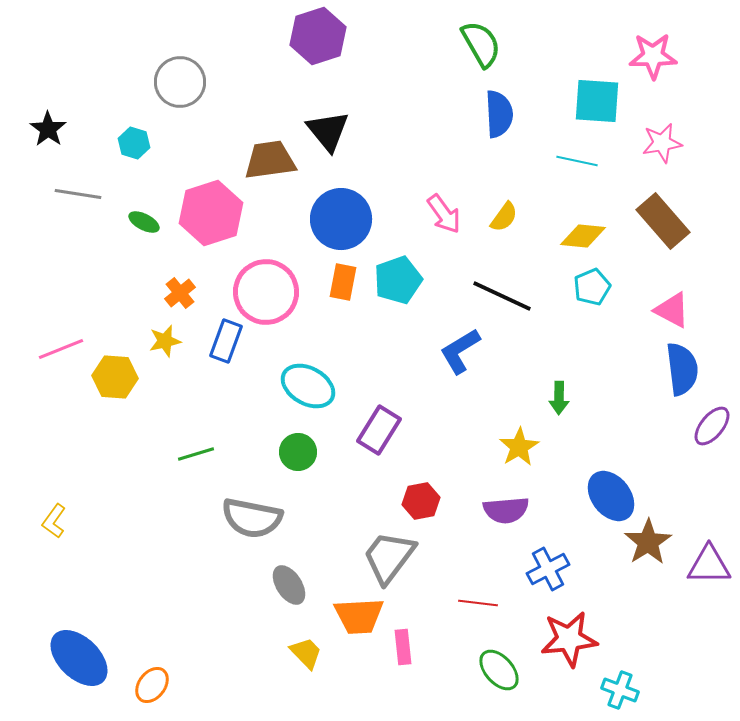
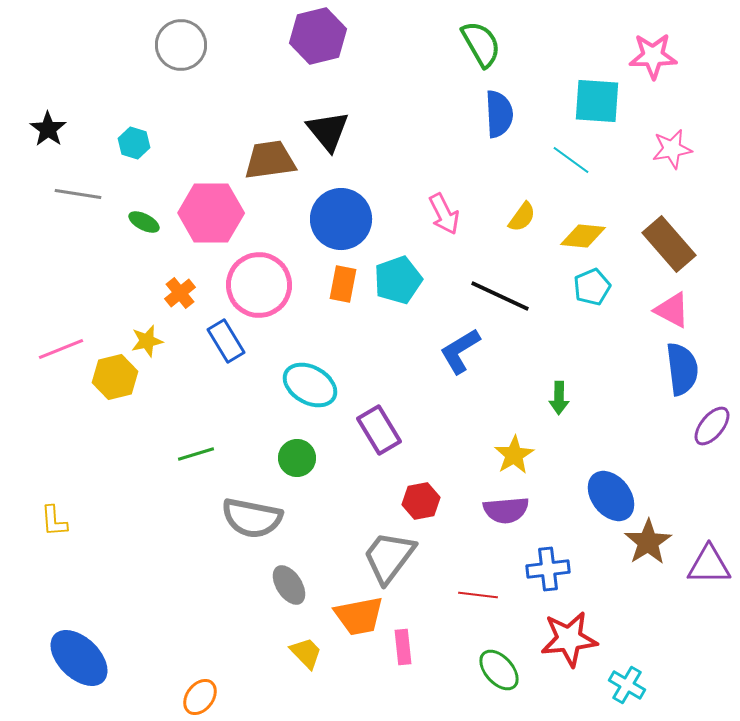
purple hexagon at (318, 36): rotated 4 degrees clockwise
gray circle at (180, 82): moved 1 px right, 37 px up
pink star at (662, 143): moved 10 px right, 6 px down
cyan line at (577, 161): moved 6 px left, 1 px up; rotated 24 degrees clockwise
pink hexagon at (211, 213): rotated 18 degrees clockwise
pink arrow at (444, 214): rotated 9 degrees clockwise
yellow semicircle at (504, 217): moved 18 px right
brown rectangle at (663, 221): moved 6 px right, 23 px down
orange rectangle at (343, 282): moved 2 px down
pink circle at (266, 292): moved 7 px left, 7 px up
black line at (502, 296): moved 2 px left
yellow star at (165, 341): moved 18 px left
blue rectangle at (226, 341): rotated 51 degrees counterclockwise
yellow hexagon at (115, 377): rotated 18 degrees counterclockwise
cyan ellipse at (308, 386): moved 2 px right, 1 px up
purple rectangle at (379, 430): rotated 63 degrees counterclockwise
yellow star at (519, 447): moved 5 px left, 8 px down
green circle at (298, 452): moved 1 px left, 6 px down
yellow L-shape at (54, 521): rotated 40 degrees counterclockwise
blue cross at (548, 569): rotated 21 degrees clockwise
red line at (478, 603): moved 8 px up
orange trapezoid at (359, 616): rotated 8 degrees counterclockwise
orange ellipse at (152, 685): moved 48 px right, 12 px down
cyan cross at (620, 690): moved 7 px right, 5 px up; rotated 9 degrees clockwise
